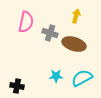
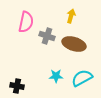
yellow arrow: moved 5 px left
gray cross: moved 3 px left, 3 px down
